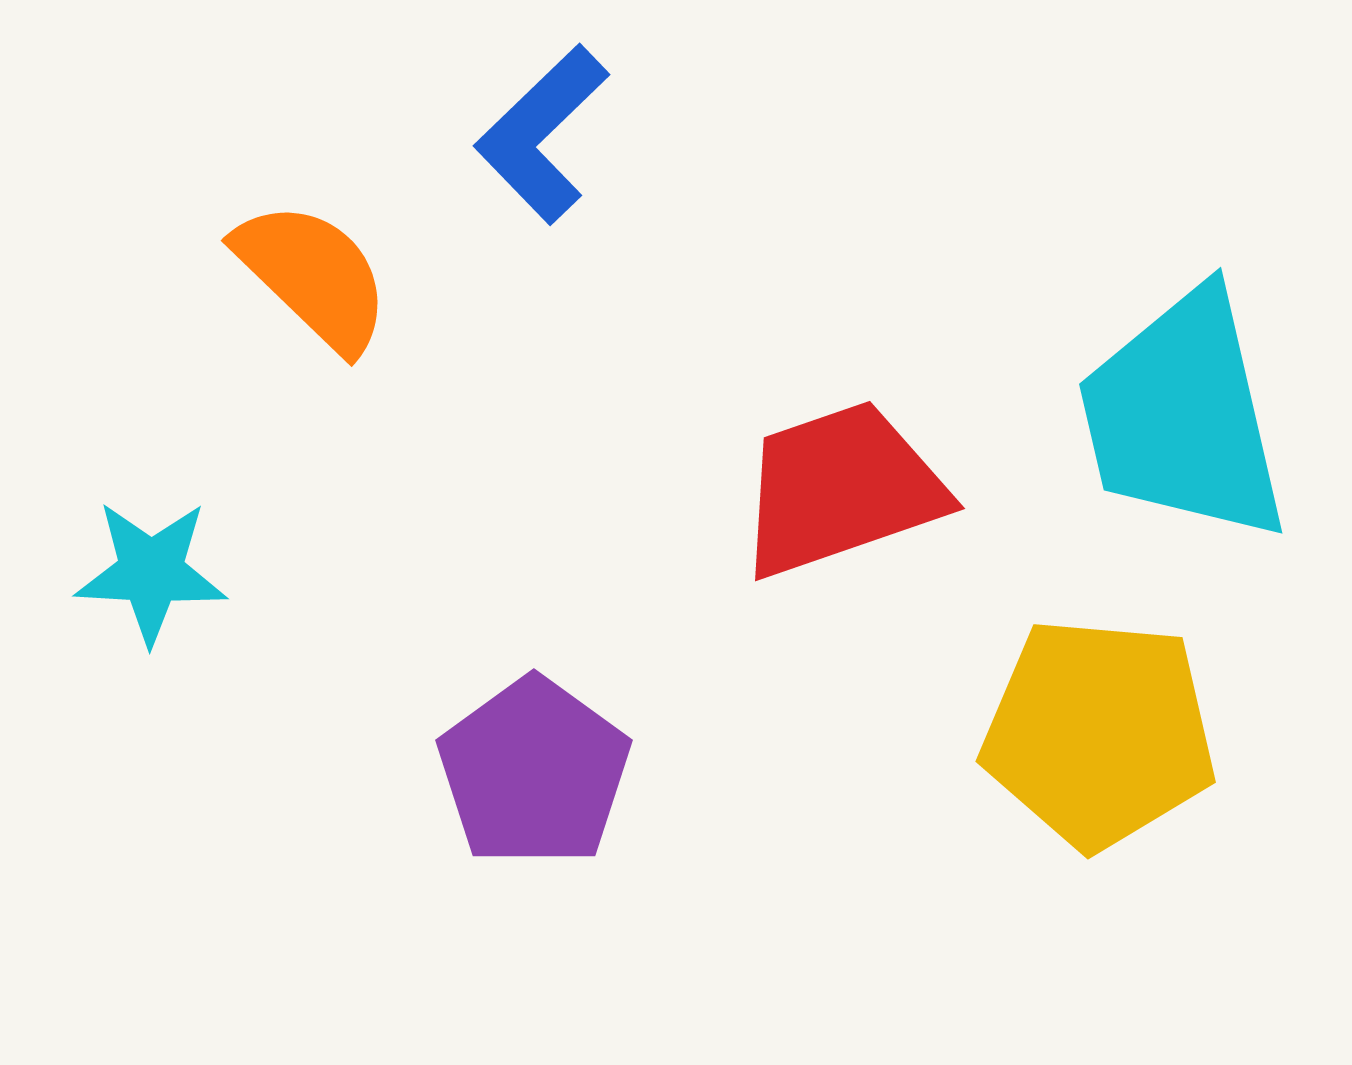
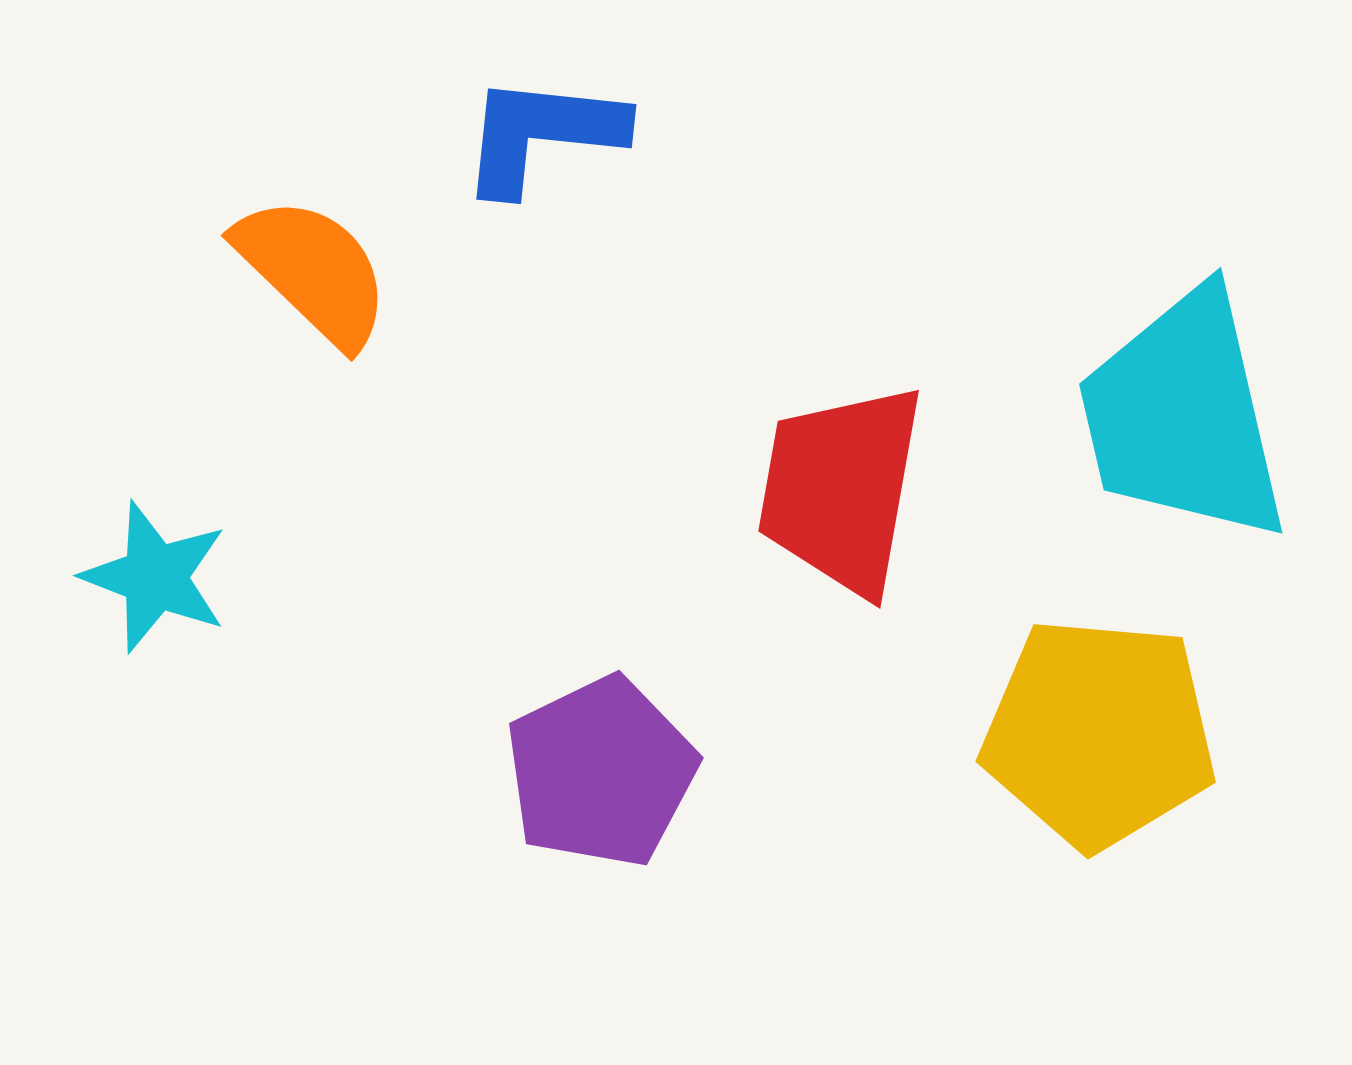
blue L-shape: rotated 50 degrees clockwise
orange semicircle: moved 5 px up
red trapezoid: rotated 61 degrees counterclockwise
cyan star: moved 4 px right, 5 px down; rotated 18 degrees clockwise
purple pentagon: moved 67 px right; rotated 10 degrees clockwise
